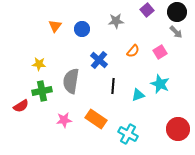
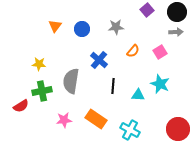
gray star: moved 6 px down
gray arrow: rotated 48 degrees counterclockwise
cyan triangle: rotated 24 degrees clockwise
cyan cross: moved 2 px right, 4 px up
